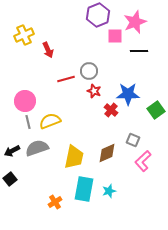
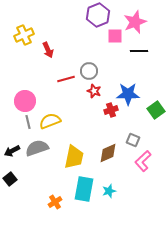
red cross: rotated 32 degrees clockwise
brown diamond: moved 1 px right
